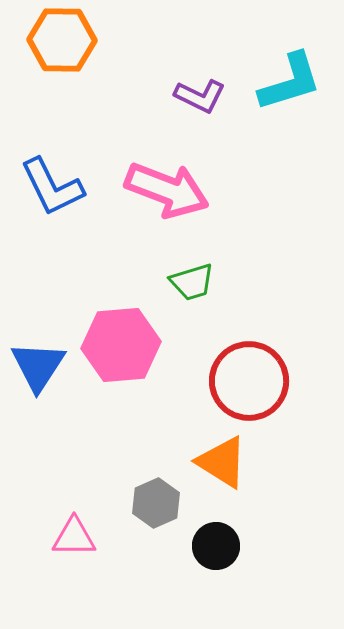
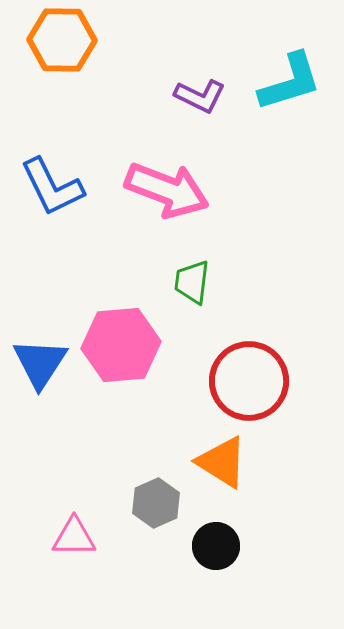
green trapezoid: rotated 114 degrees clockwise
blue triangle: moved 2 px right, 3 px up
